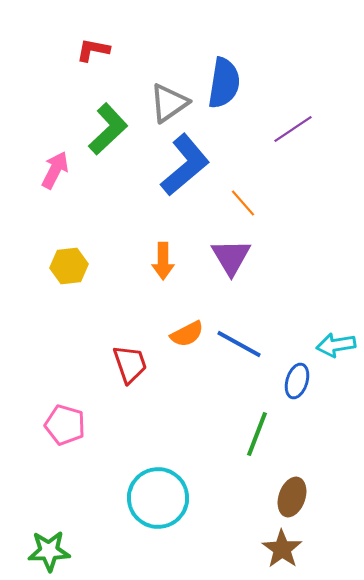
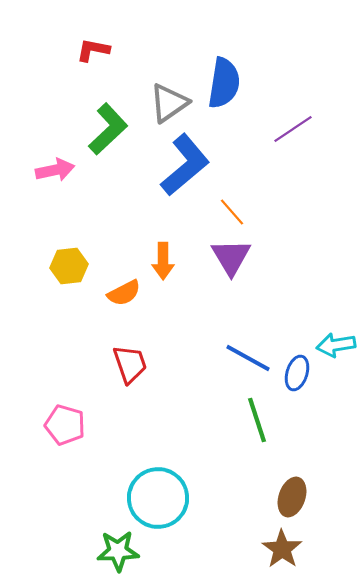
pink arrow: rotated 51 degrees clockwise
orange line: moved 11 px left, 9 px down
orange semicircle: moved 63 px left, 41 px up
blue line: moved 9 px right, 14 px down
blue ellipse: moved 8 px up
green line: moved 14 px up; rotated 39 degrees counterclockwise
green star: moved 69 px right
